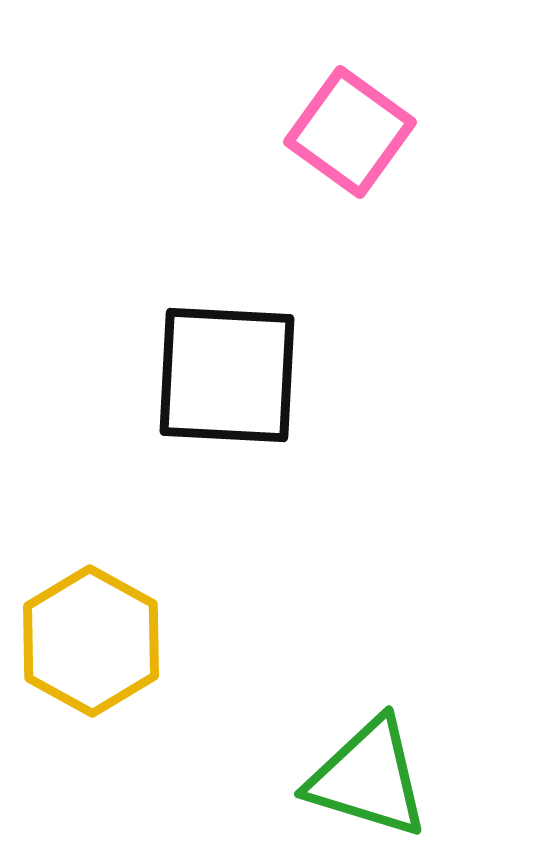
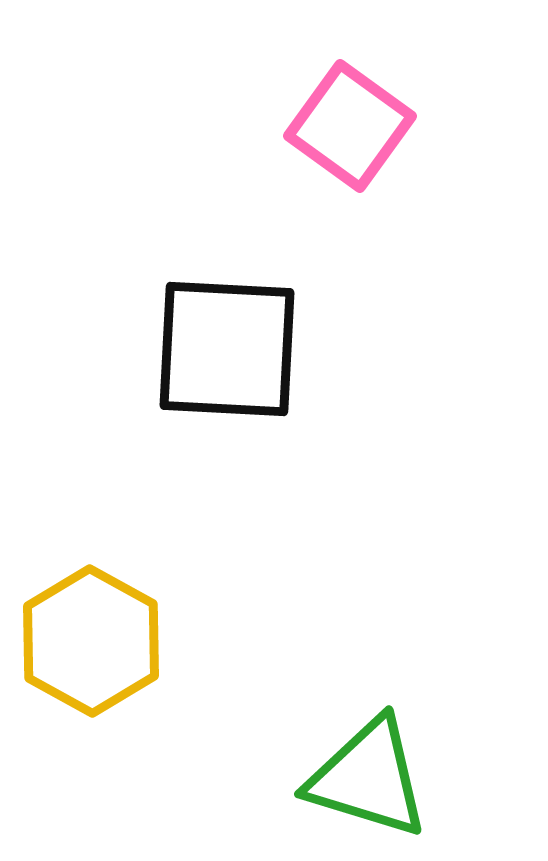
pink square: moved 6 px up
black square: moved 26 px up
